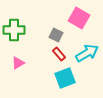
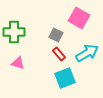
green cross: moved 2 px down
pink triangle: rotated 48 degrees clockwise
